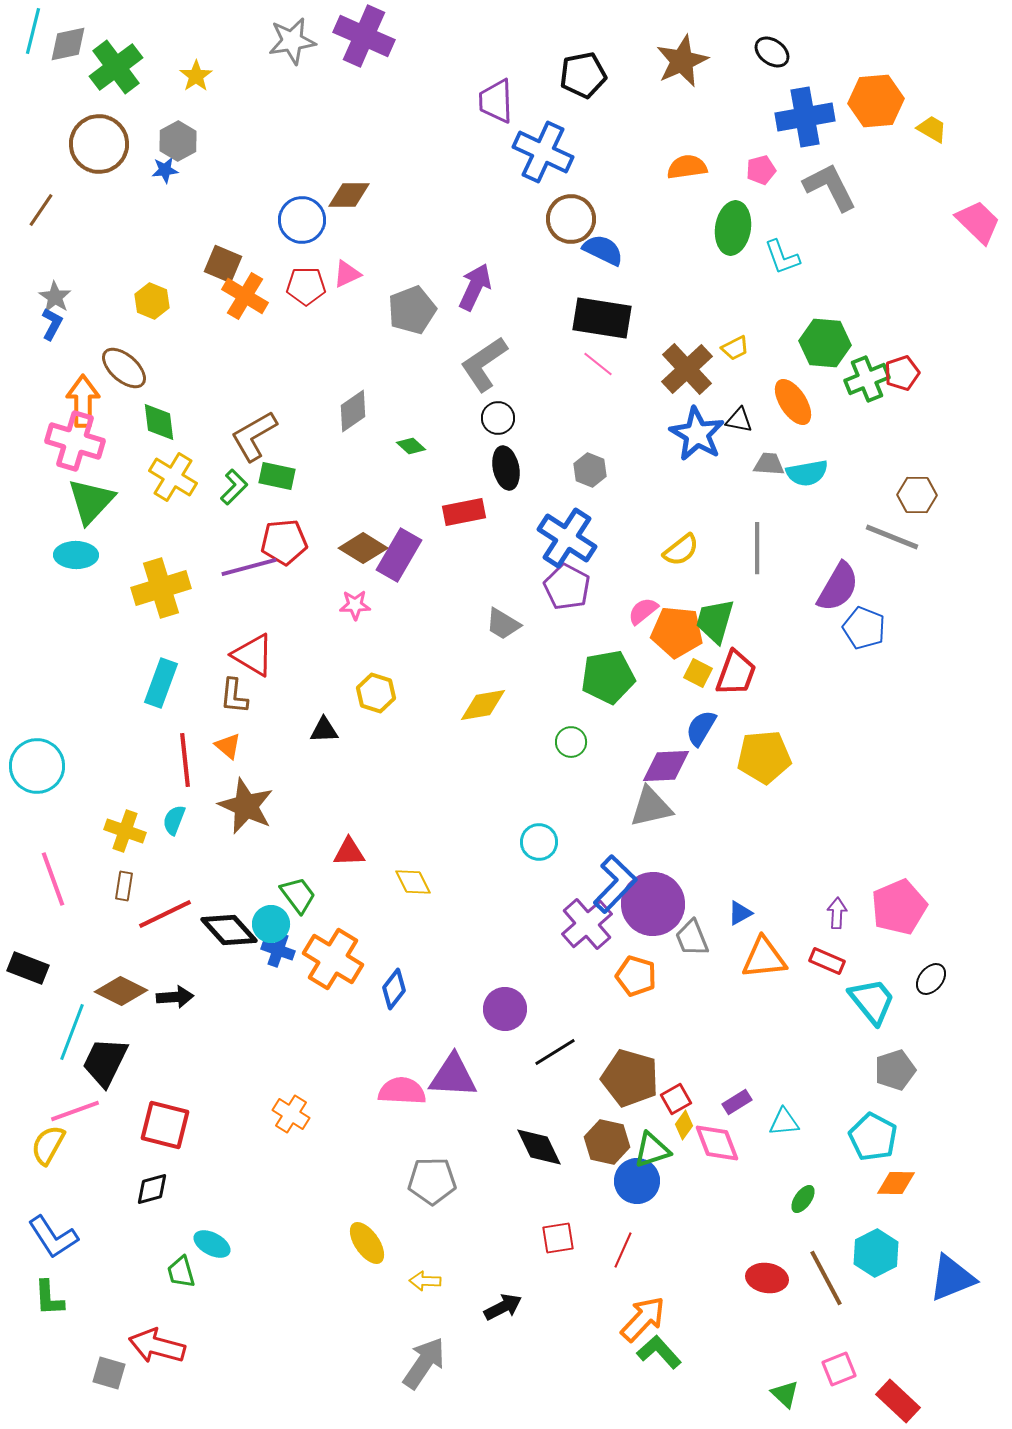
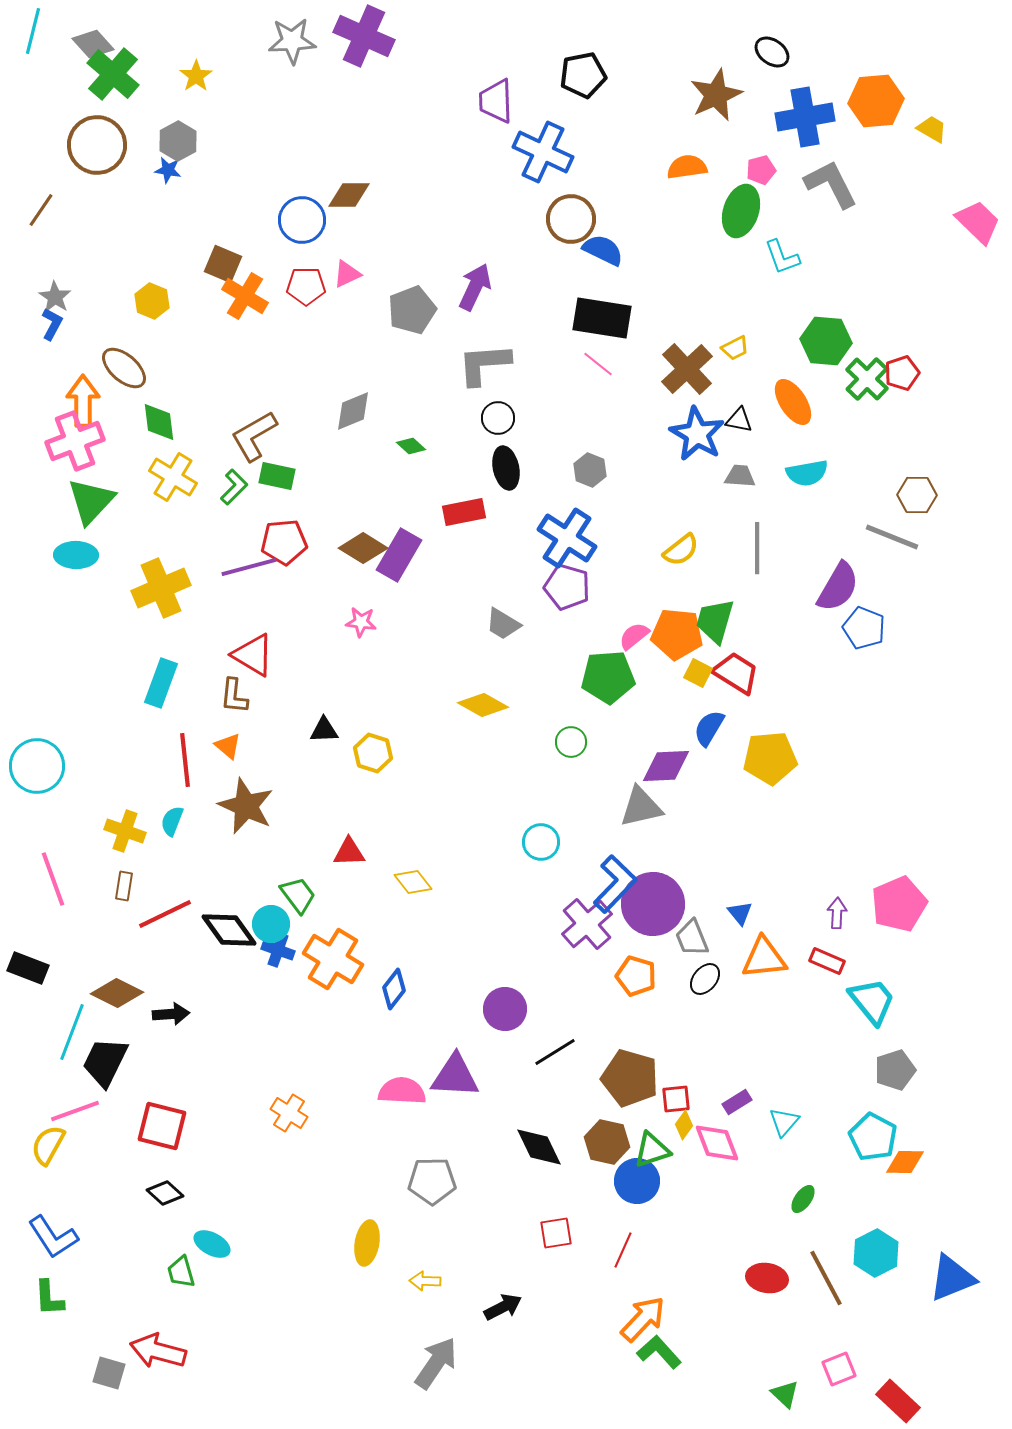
gray star at (292, 41): rotated 6 degrees clockwise
gray diamond at (68, 44): moved 25 px right; rotated 60 degrees clockwise
brown star at (682, 61): moved 34 px right, 34 px down
green cross at (116, 67): moved 3 px left, 7 px down; rotated 12 degrees counterclockwise
brown circle at (99, 144): moved 2 px left, 1 px down
blue star at (165, 170): moved 3 px right; rotated 16 degrees clockwise
gray L-shape at (830, 187): moved 1 px right, 3 px up
green ellipse at (733, 228): moved 8 px right, 17 px up; rotated 9 degrees clockwise
green hexagon at (825, 343): moved 1 px right, 2 px up
gray L-shape at (484, 364): rotated 30 degrees clockwise
green cross at (867, 379): rotated 24 degrees counterclockwise
gray diamond at (353, 411): rotated 12 degrees clockwise
pink cross at (75, 441): rotated 38 degrees counterclockwise
gray trapezoid at (769, 464): moved 29 px left, 12 px down
purple pentagon at (567, 587): rotated 12 degrees counterclockwise
yellow cross at (161, 588): rotated 6 degrees counterclockwise
pink star at (355, 605): moved 6 px right, 17 px down; rotated 8 degrees clockwise
pink semicircle at (643, 611): moved 9 px left, 25 px down
orange pentagon at (677, 632): moved 2 px down
red trapezoid at (736, 673): rotated 78 degrees counterclockwise
green pentagon at (608, 677): rotated 6 degrees clockwise
yellow hexagon at (376, 693): moved 3 px left, 60 px down
yellow diamond at (483, 705): rotated 39 degrees clockwise
blue semicircle at (701, 728): moved 8 px right
yellow pentagon at (764, 757): moved 6 px right, 1 px down
gray triangle at (651, 807): moved 10 px left
cyan semicircle at (174, 820): moved 2 px left, 1 px down
cyan circle at (539, 842): moved 2 px right
yellow diamond at (413, 882): rotated 12 degrees counterclockwise
pink pentagon at (899, 907): moved 3 px up
blue triangle at (740, 913): rotated 40 degrees counterclockwise
black diamond at (229, 930): rotated 6 degrees clockwise
black ellipse at (931, 979): moved 226 px left
brown diamond at (121, 991): moved 4 px left, 2 px down
black arrow at (175, 997): moved 4 px left, 17 px down
purple triangle at (453, 1076): moved 2 px right
red square at (676, 1099): rotated 24 degrees clockwise
orange cross at (291, 1114): moved 2 px left, 1 px up
cyan triangle at (784, 1122): rotated 44 degrees counterclockwise
red square at (165, 1125): moved 3 px left, 1 px down
orange diamond at (896, 1183): moved 9 px right, 21 px up
black diamond at (152, 1189): moved 13 px right, 4 px down; rotated 57 degrees clockwise
red square at (558, 1238): moved 2 px left, 5 px up
yellow ellipse at (367, 1243): rotated 45 degrees clockwise
red arrow at (157, 1346): moved 1 px right, 5 px down
gray arrow at (424, 1363): moved 12 px right
